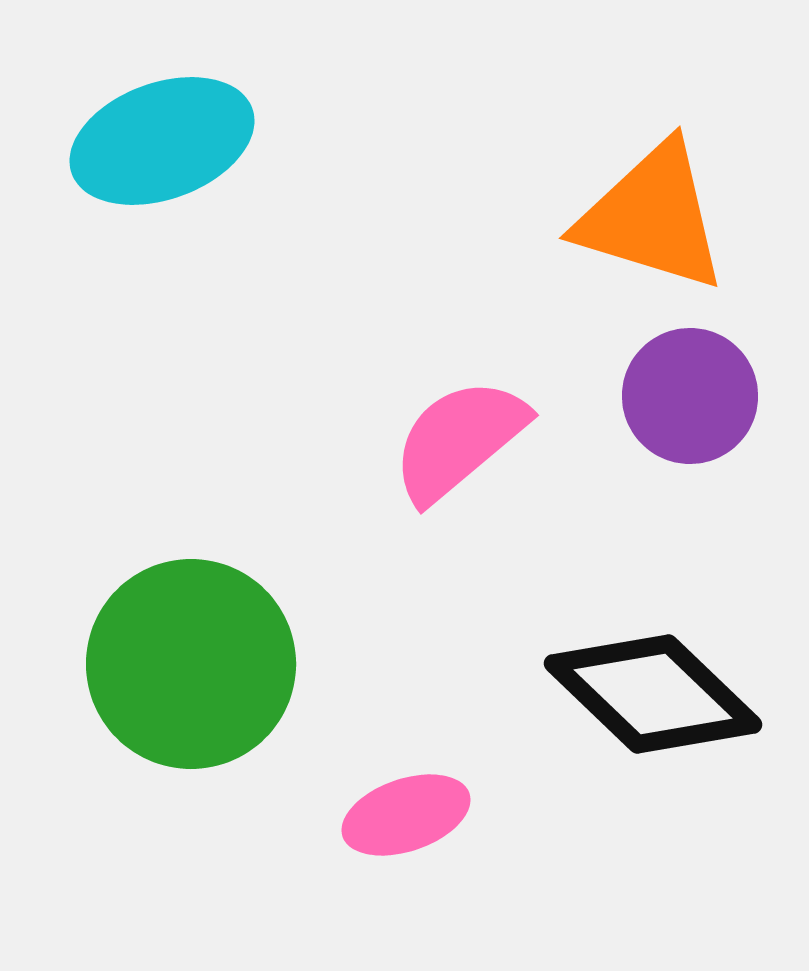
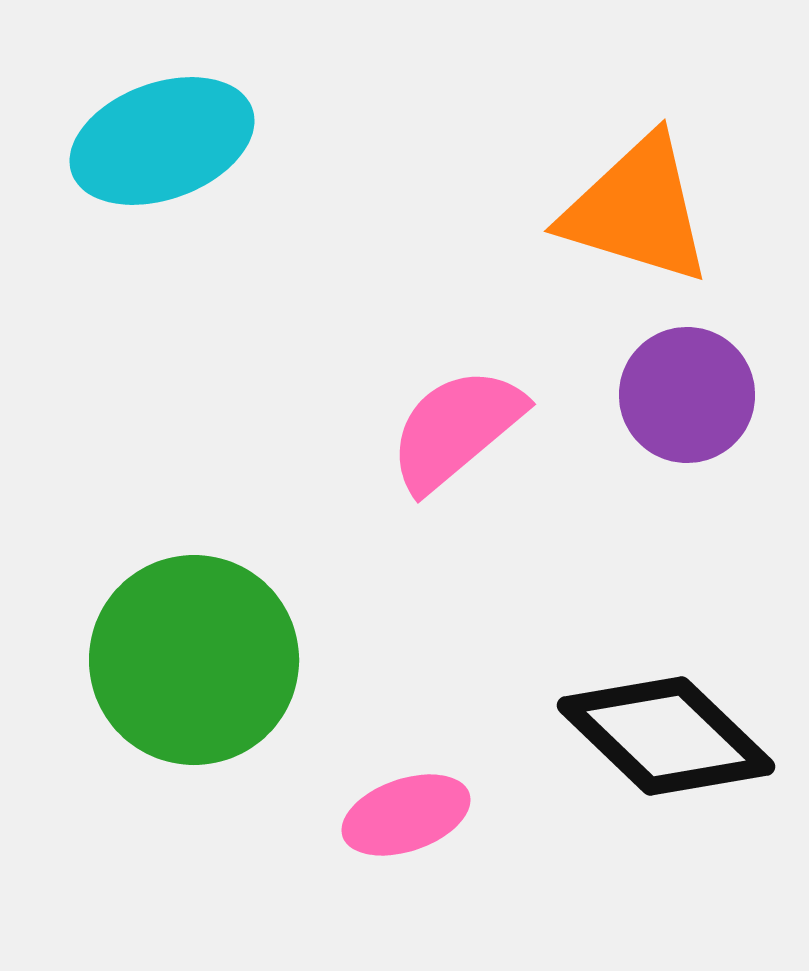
orange triangle: moved 15 px left, 7 px up
purple circle: moved 3 px left, 1 px up
pink semicircle: moved 3 px left, 11 px up
green circle: moved 3 px right, 4 px up
black diamond: moved 13 px right, 42 px down
